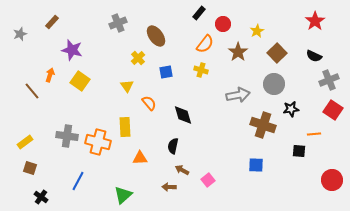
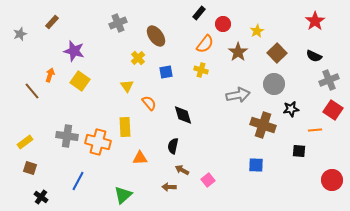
purple star at (72, 50): moved 2 px right, 1 px down
orange line at (314, 134): moved 1 px right, 4 px up
